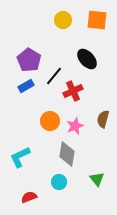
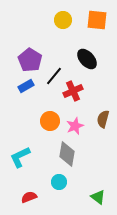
purple pentagon: moved 1 px right
green triangle: moved 1 px right, 18 px down; rotated 14 degrees counterclockwise
